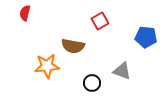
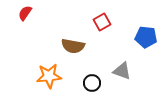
red semicircle: rotated 21 degrees clockwise
red square: moved 2 px right, 1 px down
orange star: moved 2 px right, 10 px down
